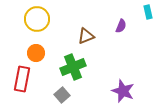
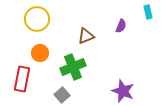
orange circle: moved 4 px right
